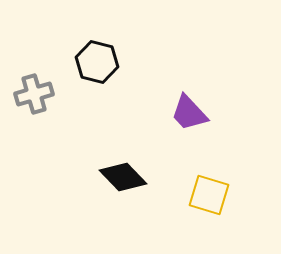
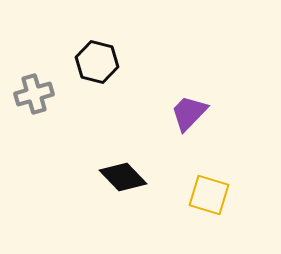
purple trapezoid: rotated 87 degrees clockwise
